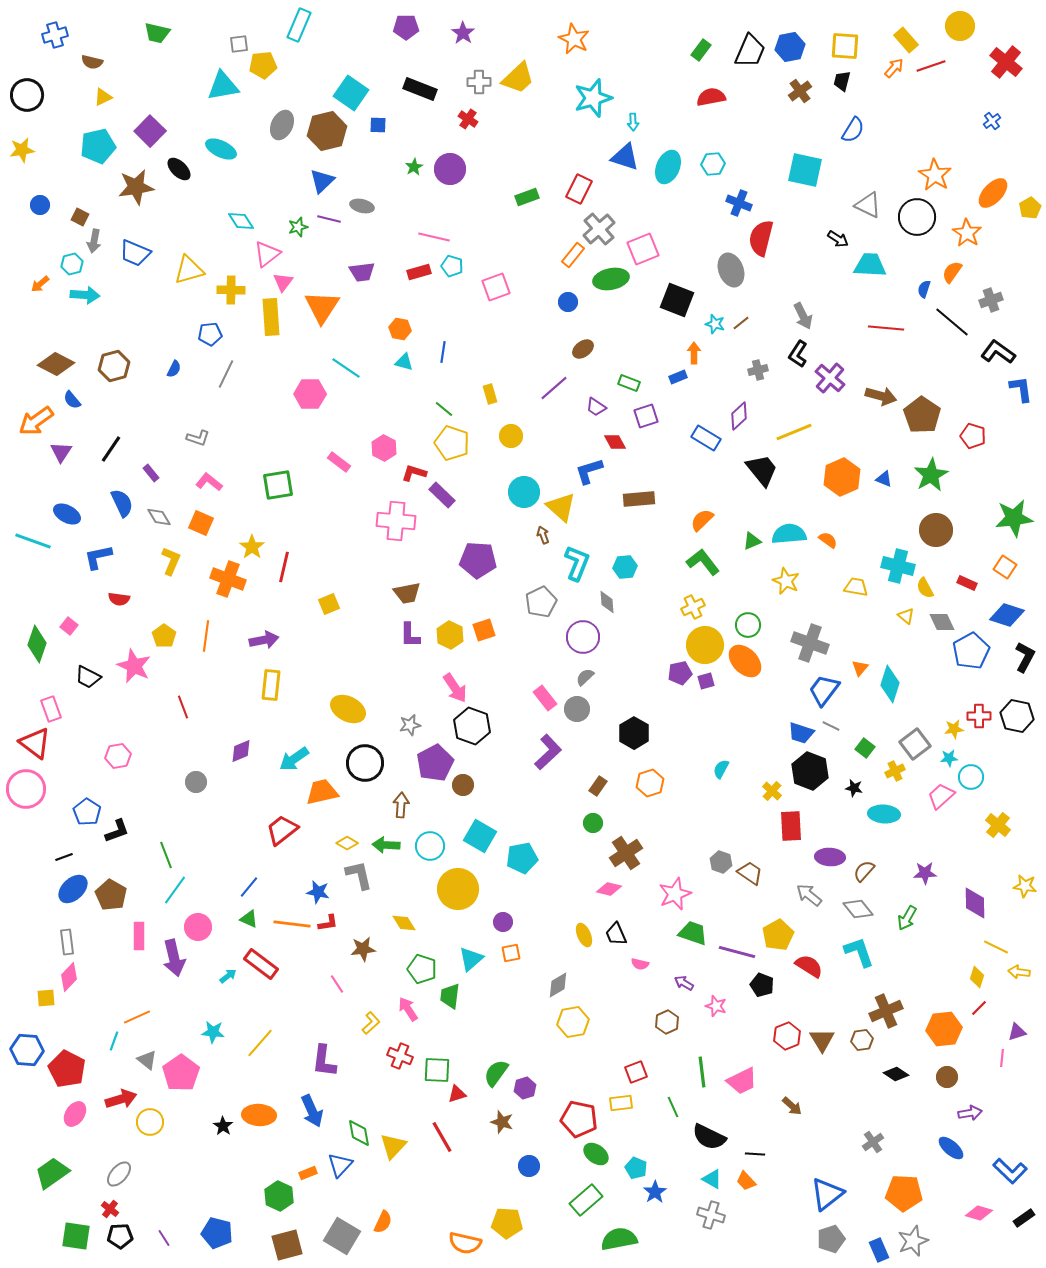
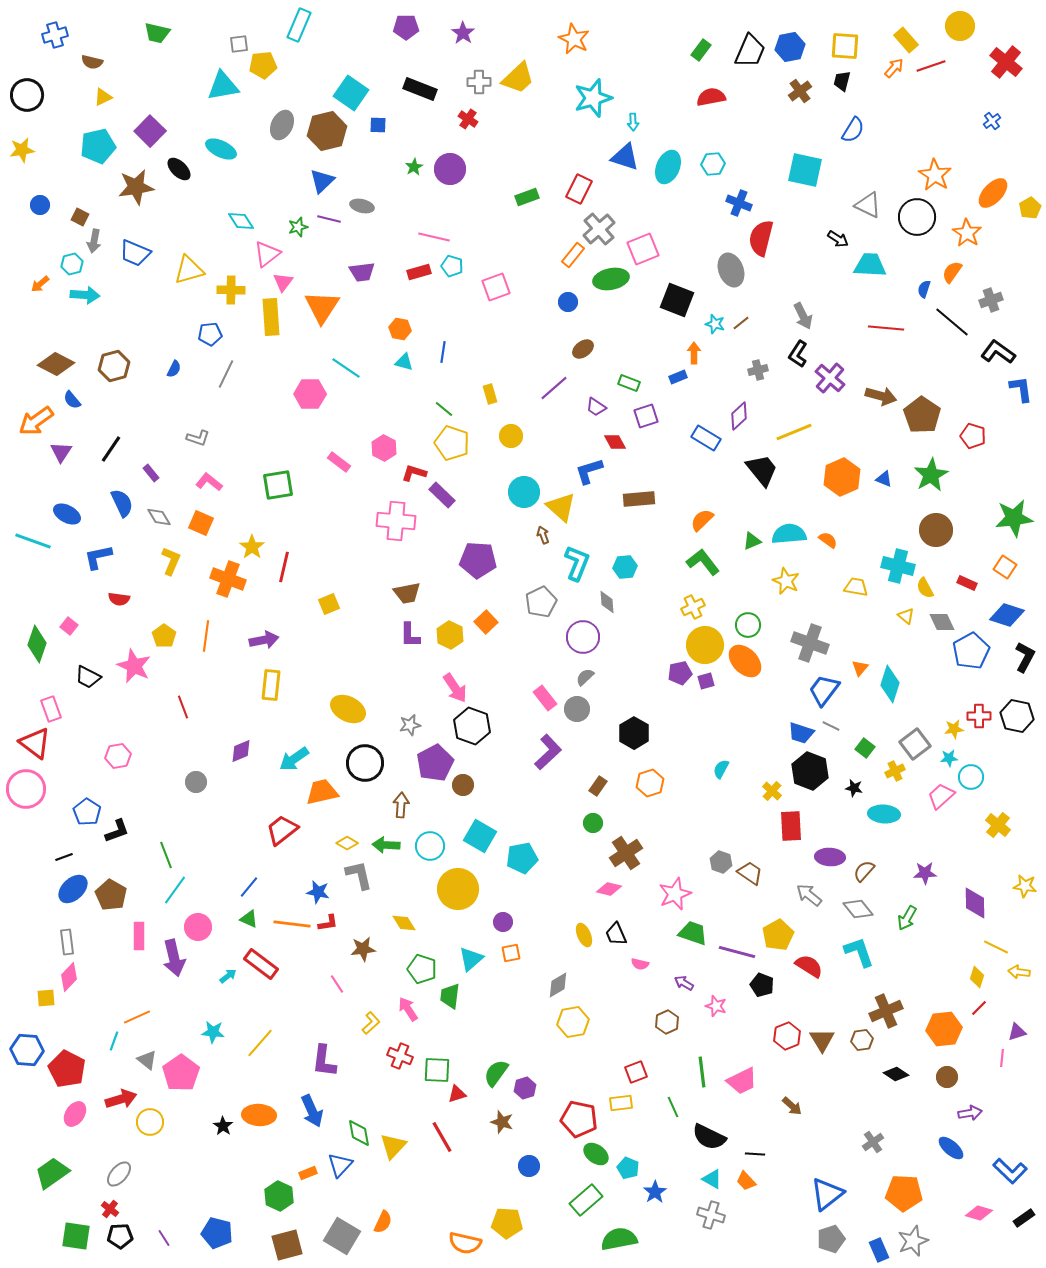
orange square at (484, 630): moved 2 px right, 8 px up; rotated 25 degrees counterclockwise
cyan pentagon at (636, 1168): moved 8 px left
